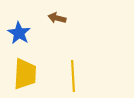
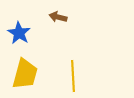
brown arrow: moved 1 px right, 1 px up
yellow trapezoid: rotated 12 degrees clockwise
